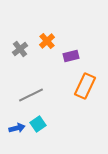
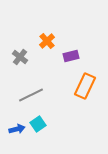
gray cross: moved 8 px down; rotated 14 degrees counterclockwise
blue arrow: moved 1 px down
